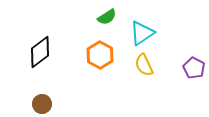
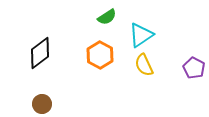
cyan triangle: moved 1 px left, 2 px down
black diamond: moved 1 px down
